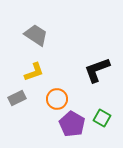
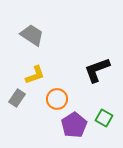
gray trapezoid: moved 4 px left
yellow L-shape: moved 1 px right, 3 px down
gray rectangle: rotated 30 degrees counterclockwise
green square: moved 2 px right
purple pentagon: moved 2 px right, 1 px down; rotated 10 degrees clockwise
